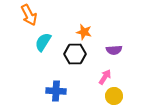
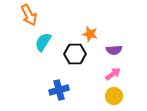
orange star: moved 6 px right, 2 px down
pink arrow: moved 8 px right, 3 px up; rotated 21 degrees clockwise
blue cross: moved 3 px right, 1 px up; rotated 18 degrees counterclockwise
